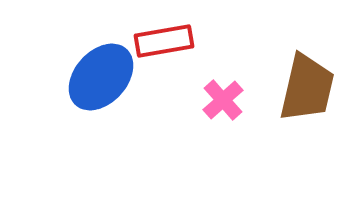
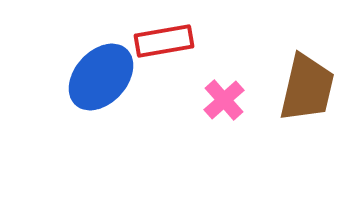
pink cross: moved 1 px right
